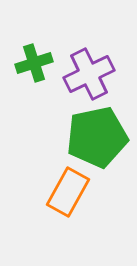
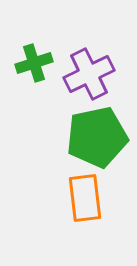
orange rectangle: moved 17 px right, 6 px down; rotated 36 degrees counterclockwise
